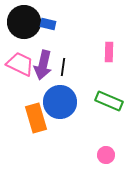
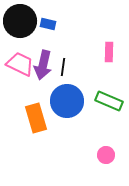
black circle: moved 4 px left, 1 px up
blue circle: moved 7 px right, 1 px up
